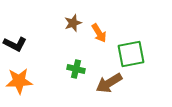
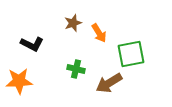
black L-shape: moved 17 px right
